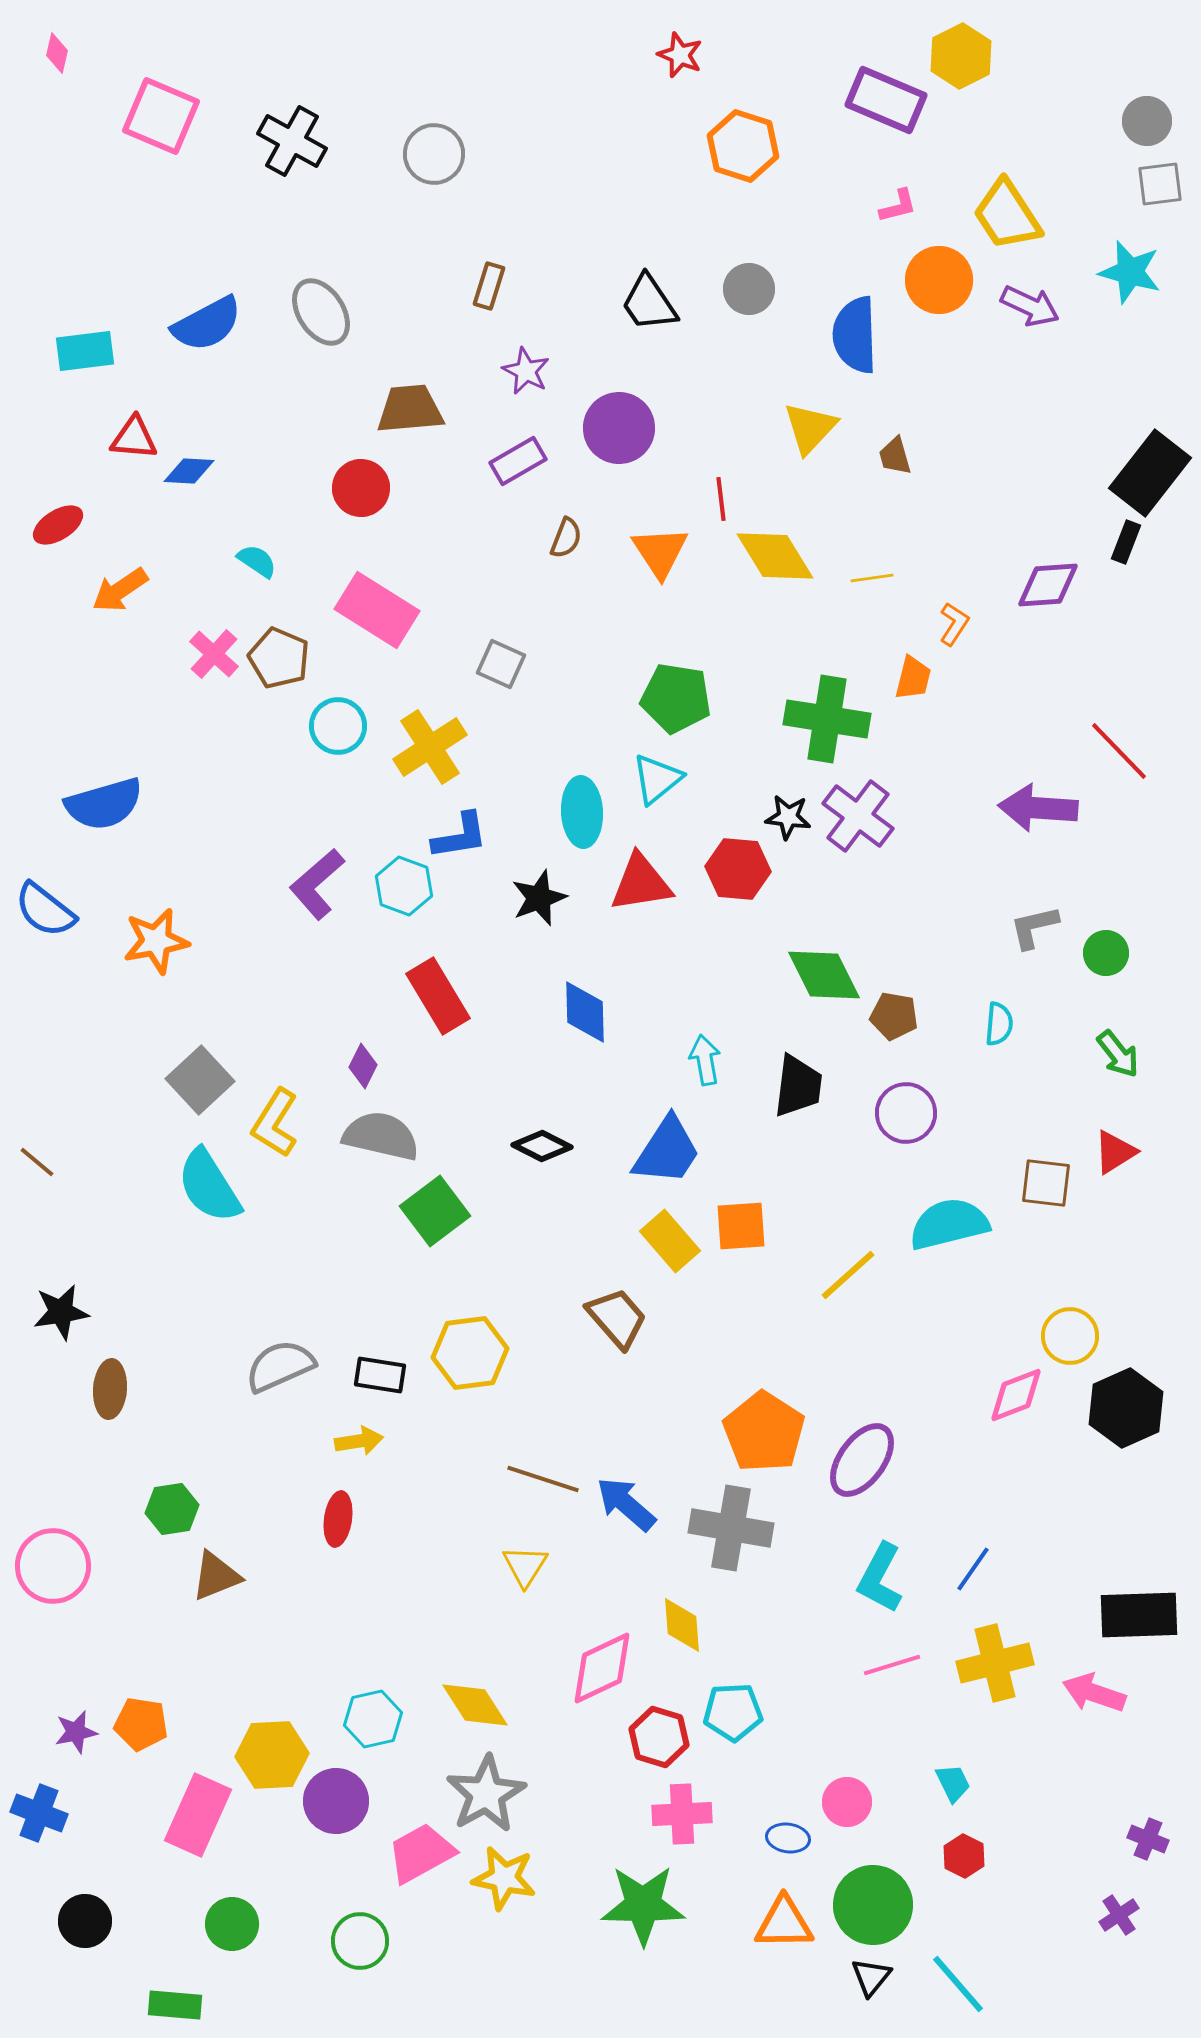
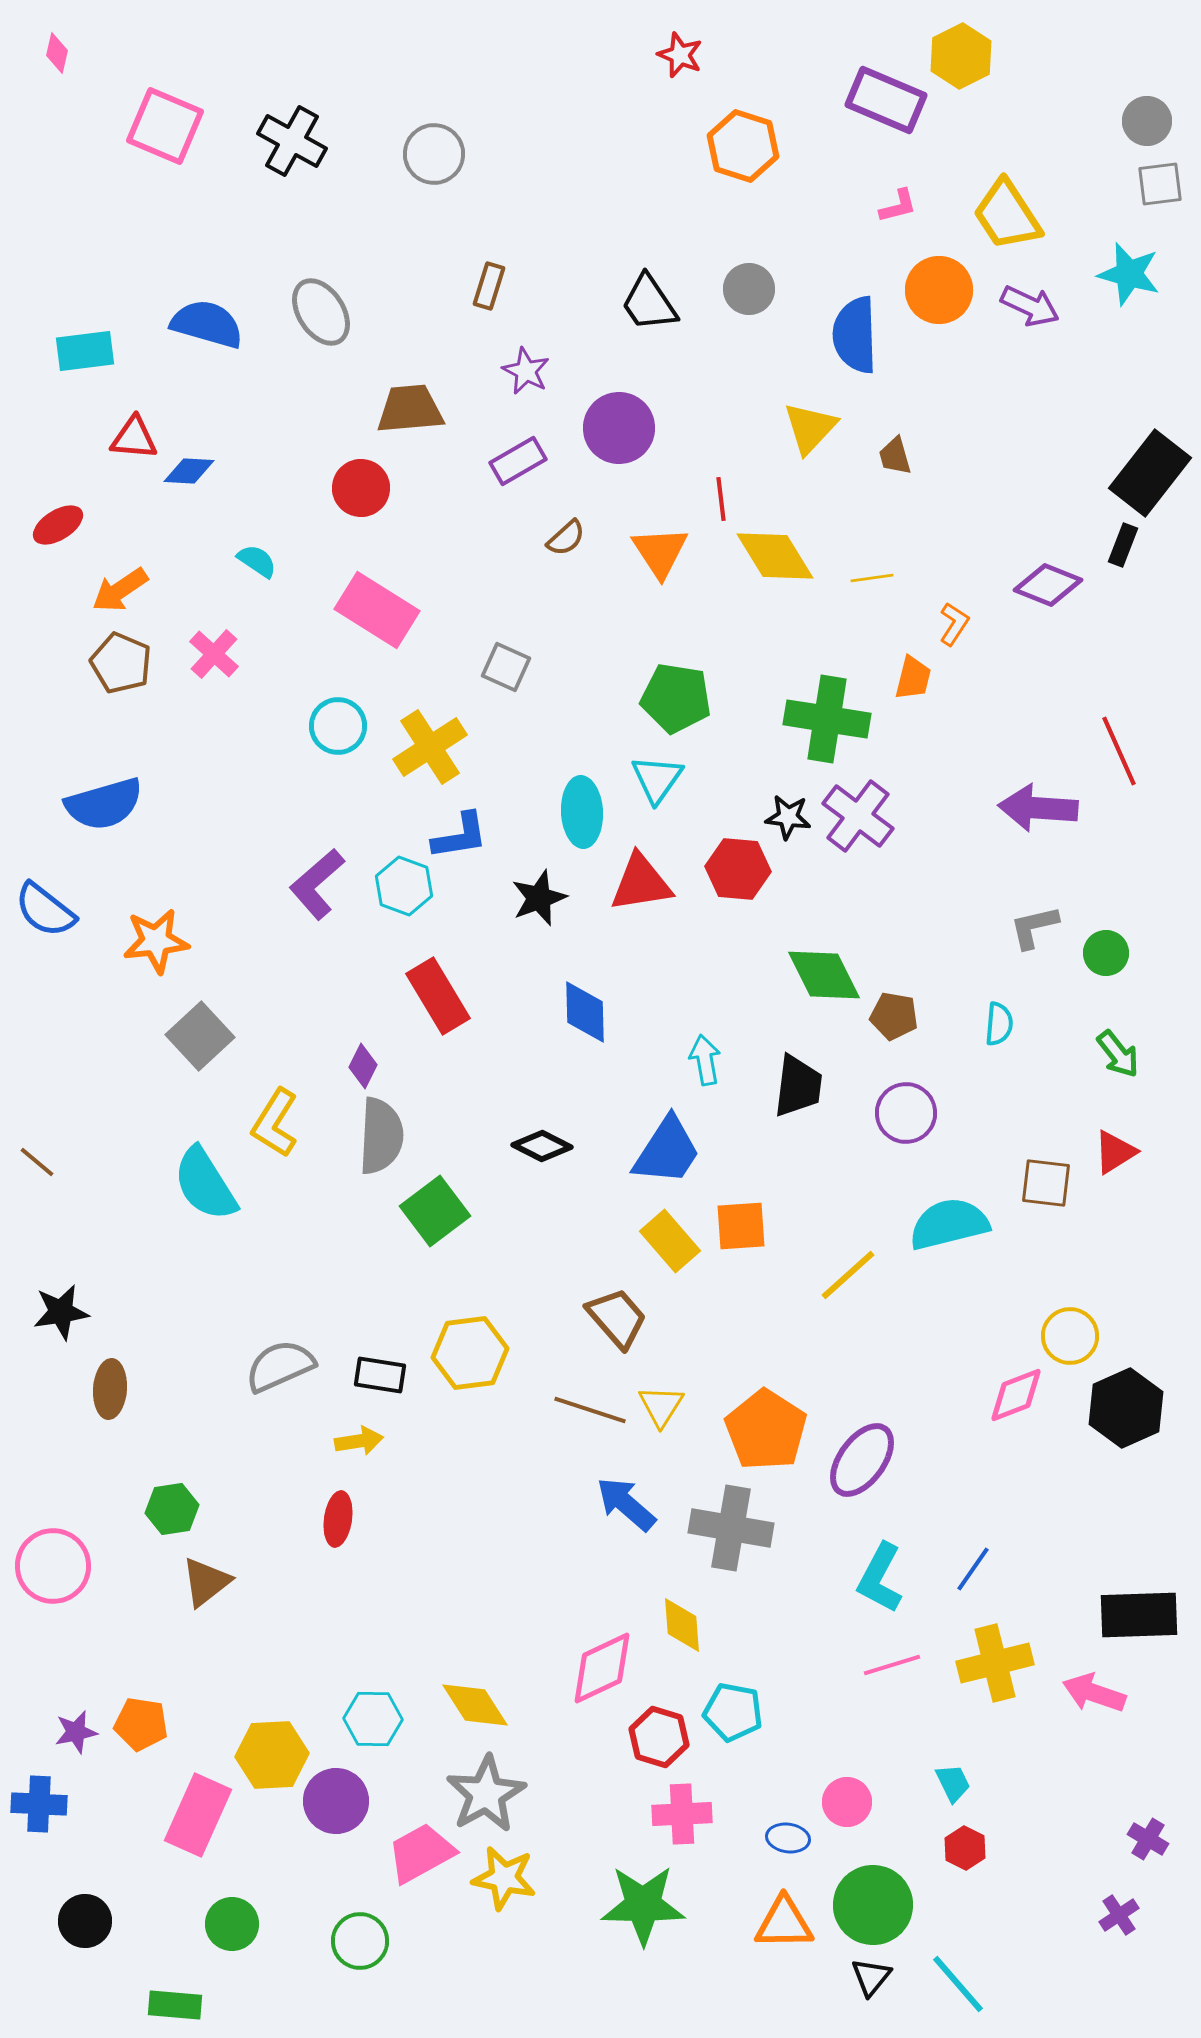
pink square at (161, 116): moved 4 px right, 10 px down
cyan star at (1130, 272): moved 1 px left, 2 px down
orange circle at (939, 280): moved 10 px down
blue semicircle at (207, 324): rotated 136 degrees counterclockwise
brown semicircle at (566, 538): rotated 27 degrees clockwise
black rectangle at (1126, 542): moved 3 px left, 3 px down
purple diamond at (1048, 585): rotated 26 degrees clockwise
brown pentagon at (279, 658): moved 158 px left, 5 px down
gray square at (501, 664): moved 5 px right, 3 px down
red line at (1119, 751): rotated 20 degrees clockwise
cyan triangle at (657, 779): rotated 16 degrees counterclockwise
orange star at (156, 941): rotated 4 degrees clockwise
gray square at (200, 1080): moved 44 px up
gray semicircle at (381, 1136): rotated 80 degrees clockwise
cyan semicircle at (209, 1186): moved 4 px left, 2 px up
orange pentagon at (764, 1432): moved 2 px right, 2 px up
brown line at (543, 1479): moved 47 px right, 69 px up
yellow triangle at (525, 1566): moved 136 px right, 160 px up
brown triangle at (216, 1576): moved 10 px left, 6 px down; rotated 16 degrees counterclockwise
cyan pentagon at (733, 1712): rotated 14 degrees clockwise
cyan hexagon at (373, 1719): rotated 14 degrees clockwise
blue cross at (39, 1813): moved 9 px up; rotated 18 degrees counterclockwise
purple cross at (1148, 1839): rotated 9 degrees clockwise
red hexagon at (964, 1856): moved 1 px right, 8 px up
